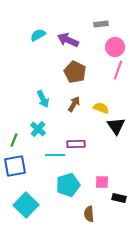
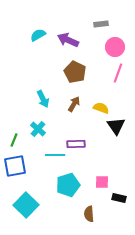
pink line: moved 3 px down
